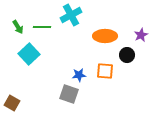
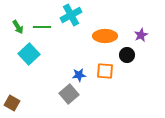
gray square: rotated 30 degrees clockwise
